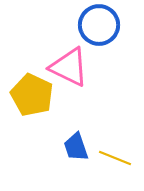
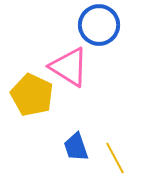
pink triangle: rotated 6 degrees clockwise
yellow line: rotated 40 degrees clockwise
